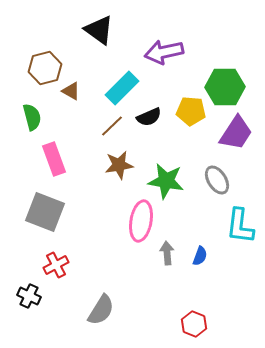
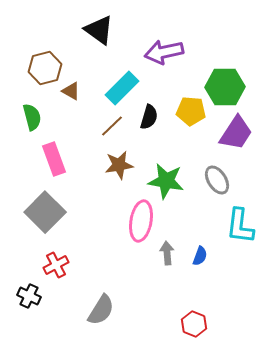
black semicircle: rotated 50 degrees counterclockwise
gray square: rotated 24 degrees clockwise
